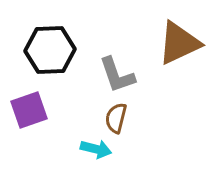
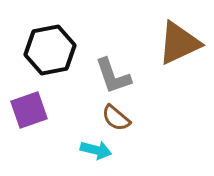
black hexagon: rotated 9 degrees counterclockwise
gray L-shape: moved 4 px left, 1 px down
brown semicircle: rotated 64 degrees counterclockwise
cyan arrow: moved 1 px down
